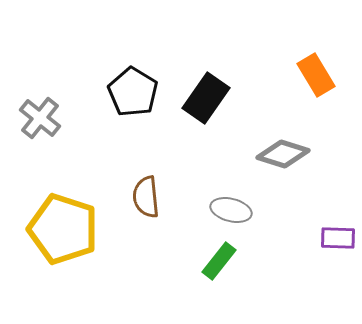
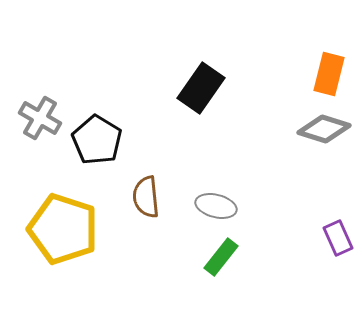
orange rectangle: moved 13 px right, 1 px up; rotated 45 degrees clockwise
black pentagon: moved 36 px left, 48 px down
black rectangle: moved 5 px left, 10 px up
gray cross: rotated 9 degrees counterclockwise
gray diamond: moved 41 px right, 25 px up
gray ellipse: moved 15 px left, 4 px up
purple rectangle: rotated 64 degrees clockwise
green rectangle: moved 2 px right, 4 px up
